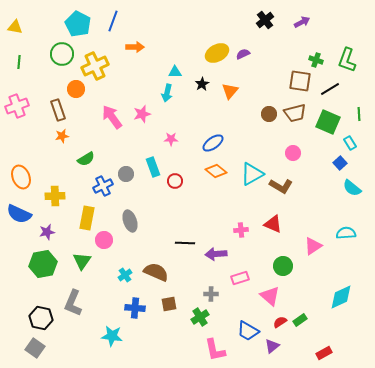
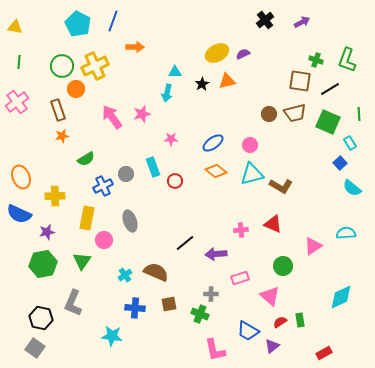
green circle at (62, 54): moved 12 px down
orange triangle at (230, 91): moved 3 px left, 10 px up; rotated 36 degrees clockwise
pink cross at (17, 106): moved 4 px up; rotated 15 degrees counterclockwise
pink circle at (293, 153): moved 43 px left, 8 px up
cyan triangle at (252, 174): rotated 15 degrees clockwise
black line at (185, 243): rotated 42 degrees counterclockwise
green cross at (200, 317): moved 3 px up; rotated 36 degrees counterclockwise
green rectangle at (300, 320): rotated 64 degrees counterclockwise
